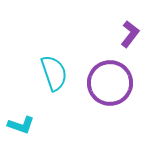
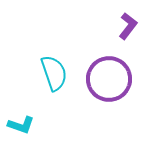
purple L-shape: moved 2 px left, 8 px up
purple circle: moved 1 px left, 4 px up
